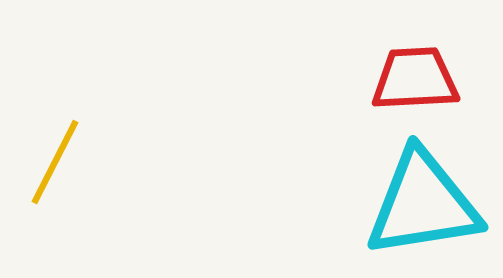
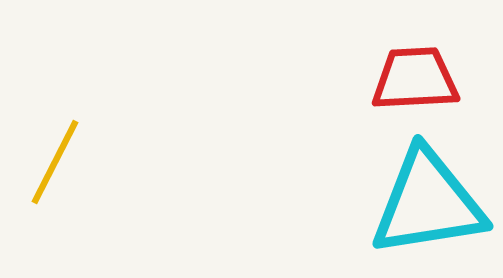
cyan triangle: moved 5 px right, 1 px up
